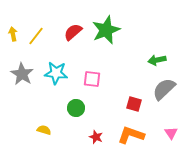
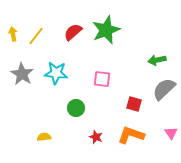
pink square: moved 10 px right
yellow semicircle: moved 7 px down; rotated 24 degrees counterclockwise
